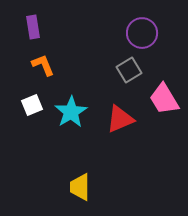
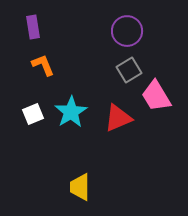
purple circle: moved 15 px left, 2 px up
pink trapezoid: moved 8 px left, 3 px up
white square: moved 1 px right, 9 px down
red triangle: moved 2 px left, 1 px up
